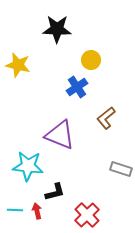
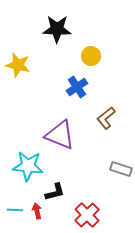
yellow circle: moved 4 px up
